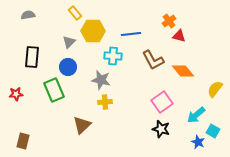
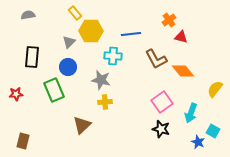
orange cross: moved 1 px up
yellow hexagon: moved 2 px left
red triangle: moved 2 px right, 1 px down
brown L-shape: moved 3 px right, 1 px up
cyan arrow: moved 5 px left, 2 px up; rotated 30 degrees counterclockwise
